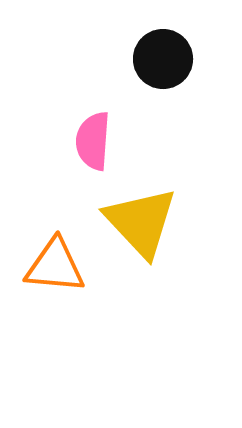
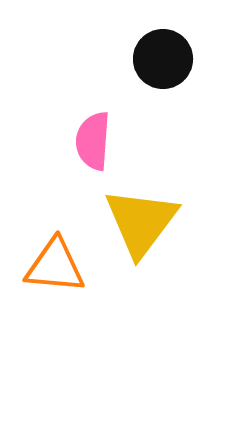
yellow triangle: rotated 20 degrees clockwise
